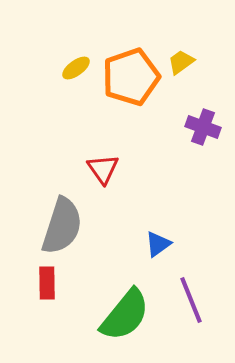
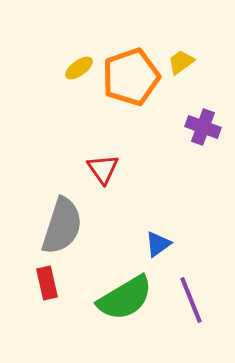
yellow ellipse: moved 3 px right
red rectangle: rotated 12 degrees counterclockwise
green semicircle: moved 17 px up; rotated 20 degrees clockwise
